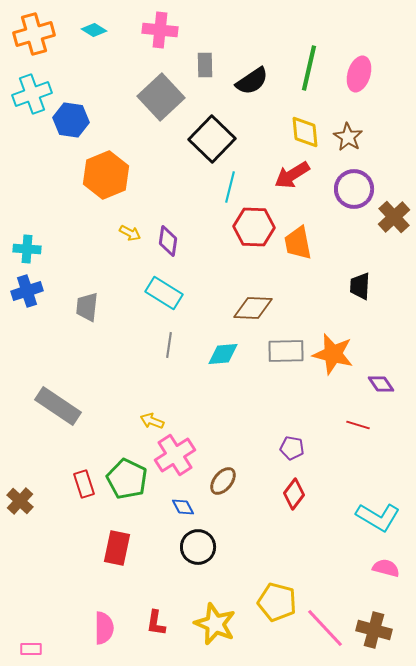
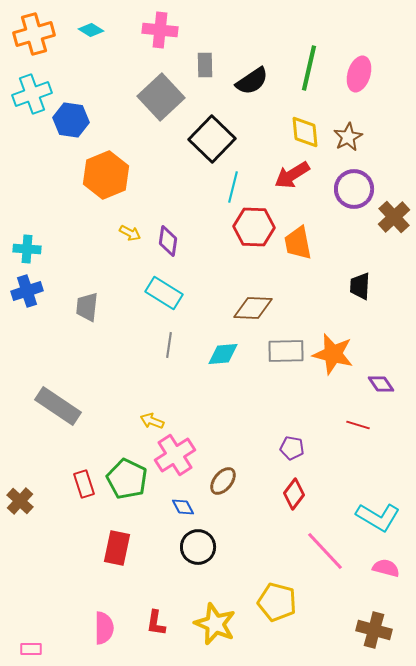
cyan diamond at (94, 30): moved 3 px left
brown star at (348, 137): rotated 12 degrees clockwise
cyan line at (230, 187): moved 3 px right
pink line at (325, 628): moved 77 px up
